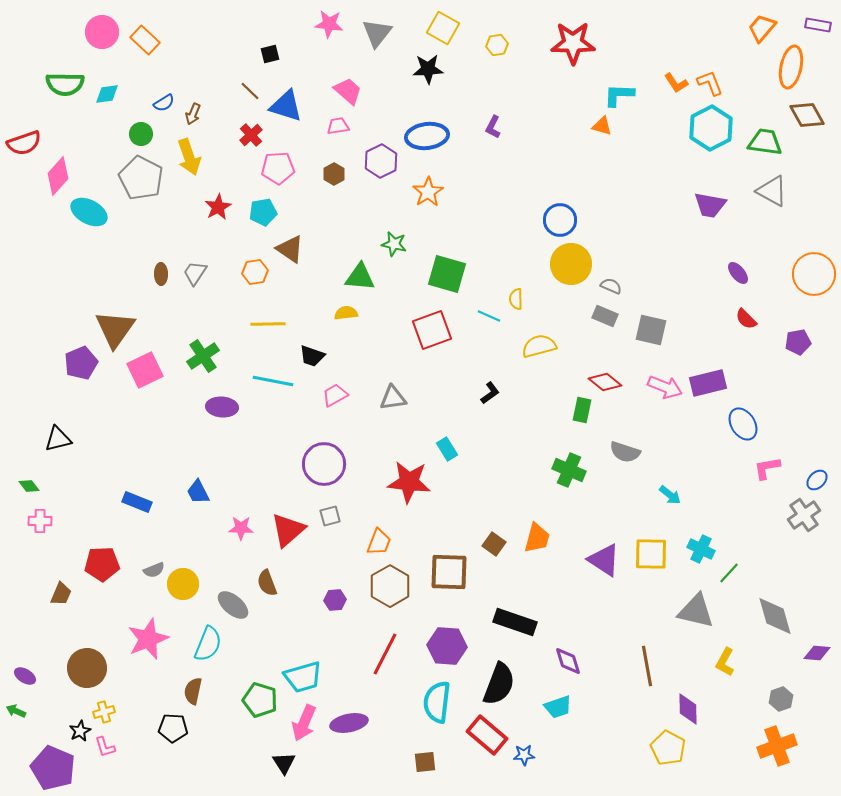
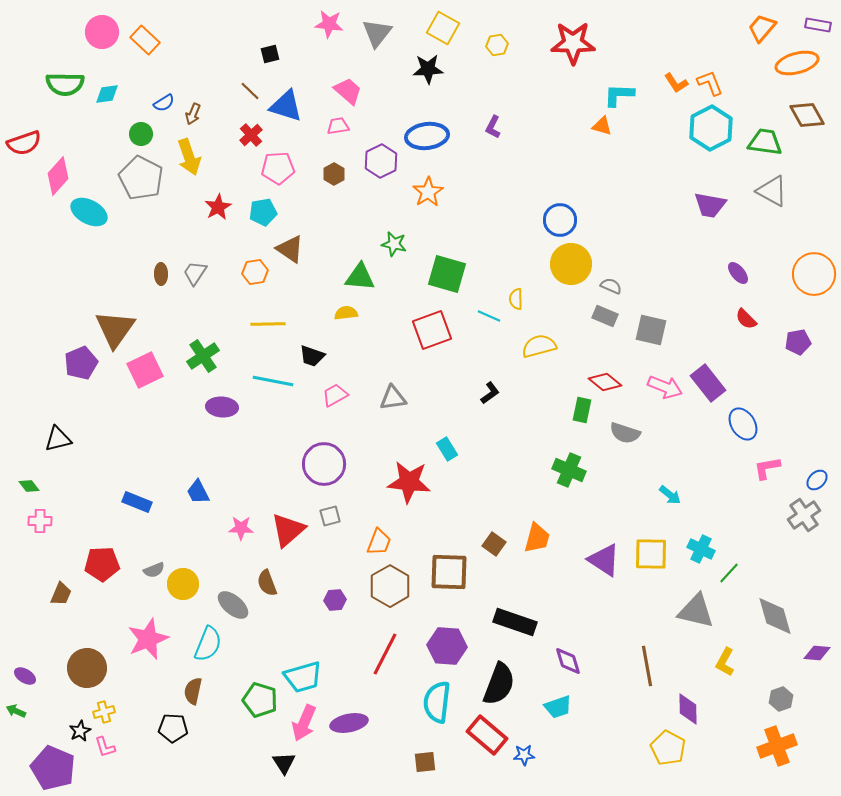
orange ellipse at (791, 67): moved 6 px right, 4 px up; rotated 63 degrees clockwise
purple rectangle at (708, 383): rotated 66 degrees clockwise
gray semicircle at (625, 452): moved 19 px up
